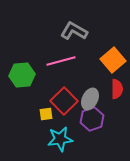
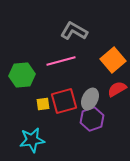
red semicircle: rotated 120 degrees counterclockwise
red square: rotated 28 degrees clockwise
yellow square: moved 3 px left, 10 px up
cyan star: moved 28 px left, 1 px down
